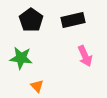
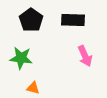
black rectangle: rotated 15 degrees clockwise
orange triangle: moved 4 px left, 2 px down; rotated 32 degrees counterclockwise
